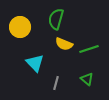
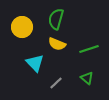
yellow circle: moved 2 px right
yellow semicircle: moved 7 px left
green triangle: moved 1 px up
gray line: rotated 32 degrees clockwise
